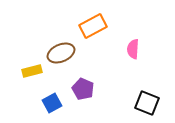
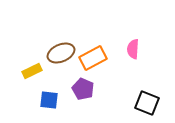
orange rectangle: moved 32 px down
yellow rectangle: rotated 12 degrees counterclockwise
blue square: moved 3 px left, 3 px up; rotated 36 degrees clockwise
